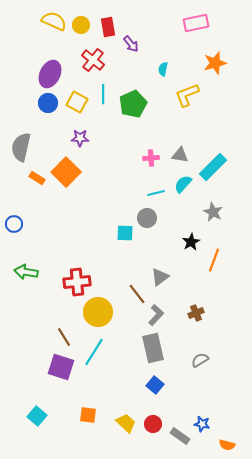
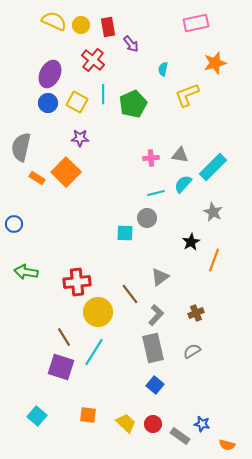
brown line at (137, 294): moved 7 px left
gray semicircle at (200, 360): moved 8 px left, 9 px up
